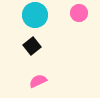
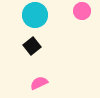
pink circle: moved 3 px right, 2 px up
pink semicircle: moved 1 px right, 2 px down
